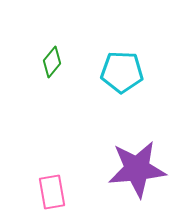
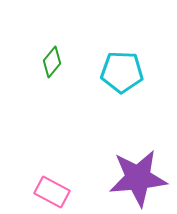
purple star: moved 1 px right, 9 px down
pink rectangle: rotated 52 degrees counterclockwise
